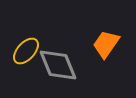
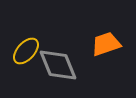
orange trapezoid: rotated 36 degrees clockwise
